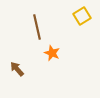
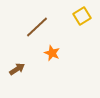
brown line: rotated 60 degrees clockwise
brown arrow: rotated 98 degrees clockwise
